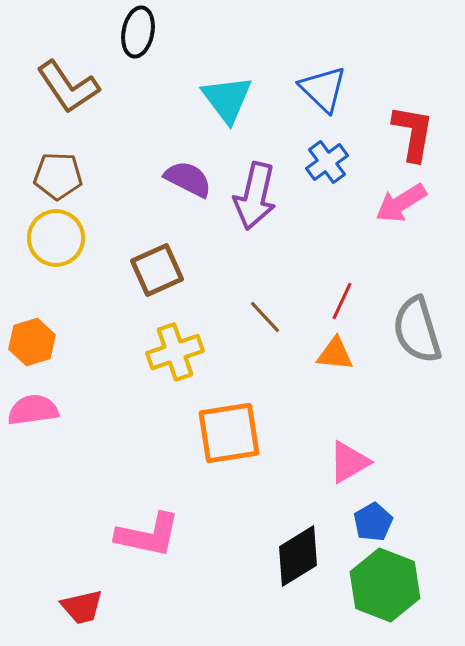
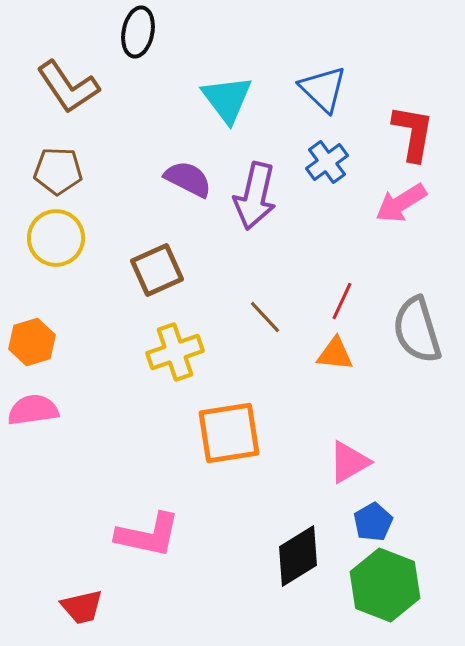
brown pentagon: moved 5 px up
